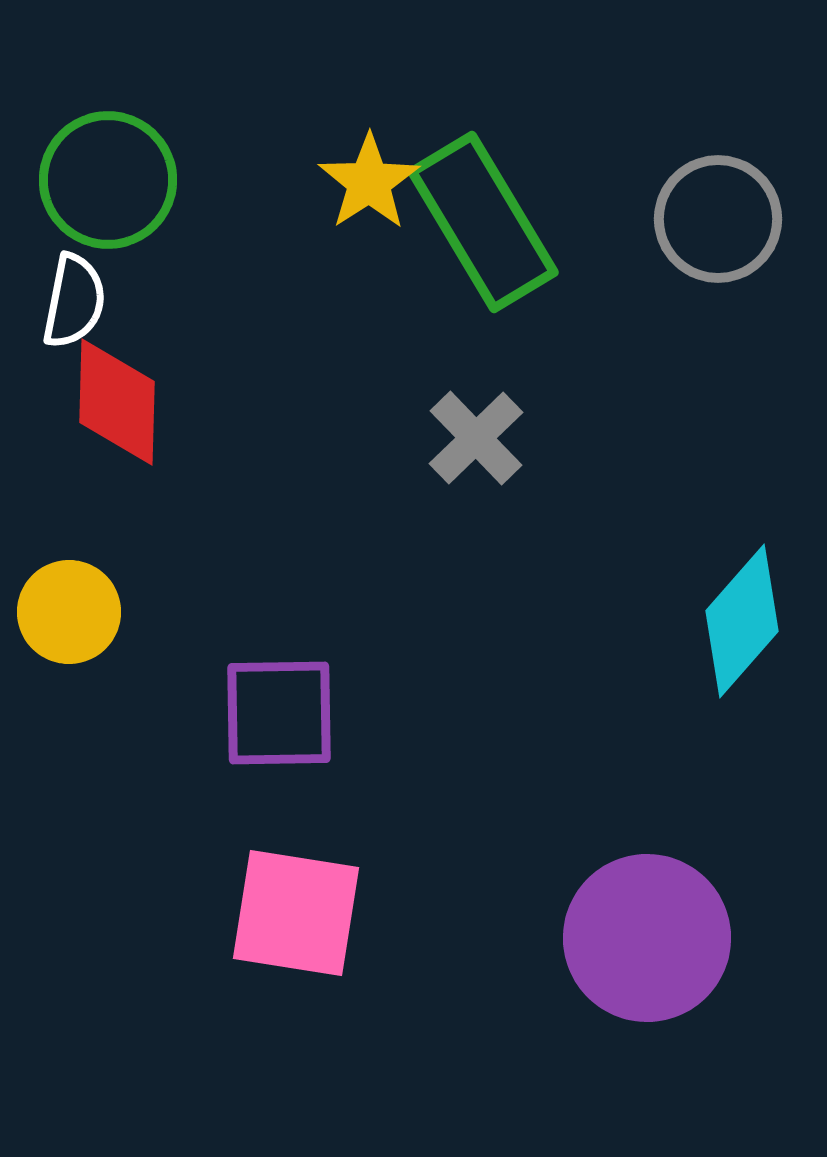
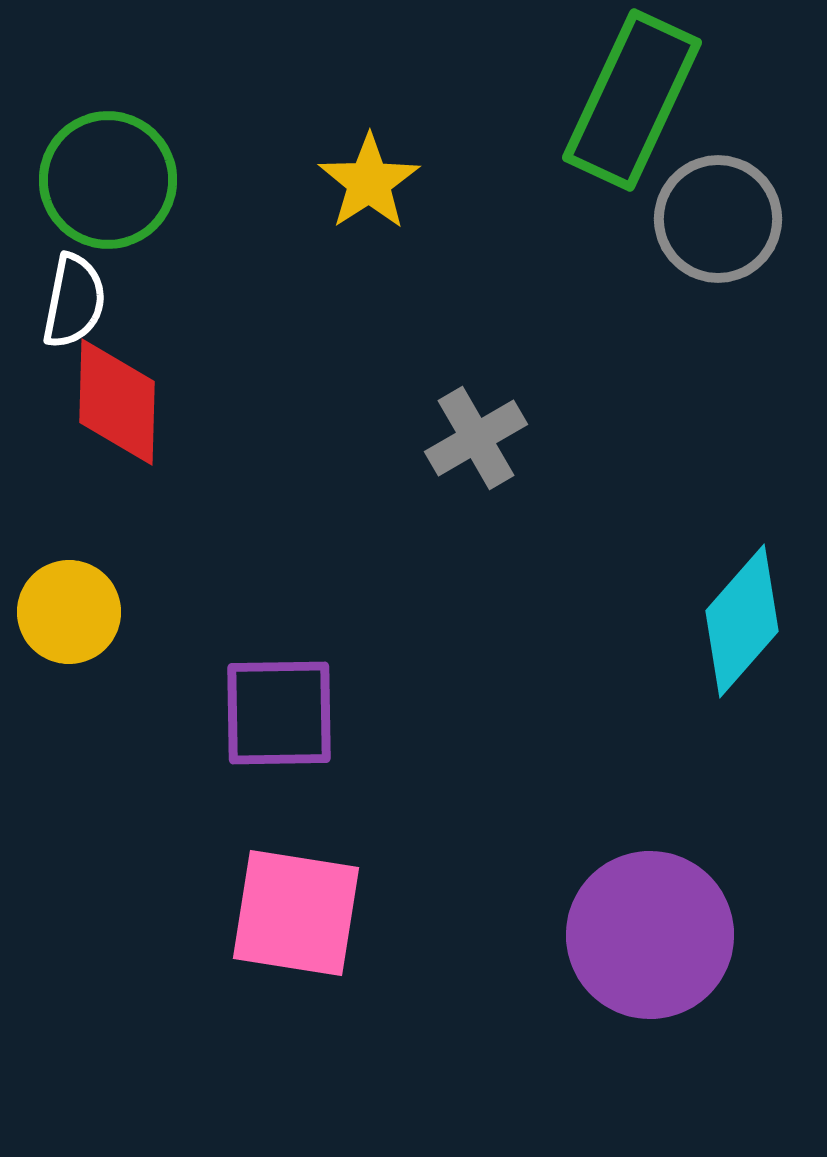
green rectangle: moved 149 px right, 122 px up; rotated 56 degrees clockwise
gray cross: rotated 14 degrees clockwise
purple circle: moved 3 px right, 3 px up
